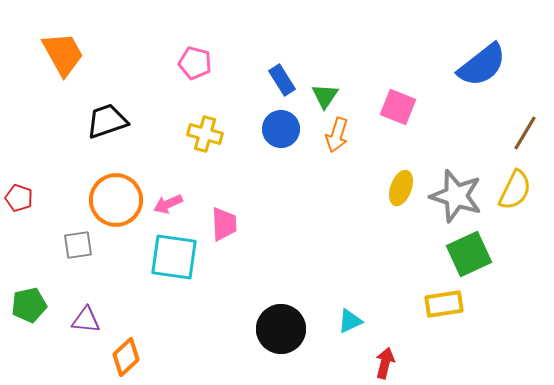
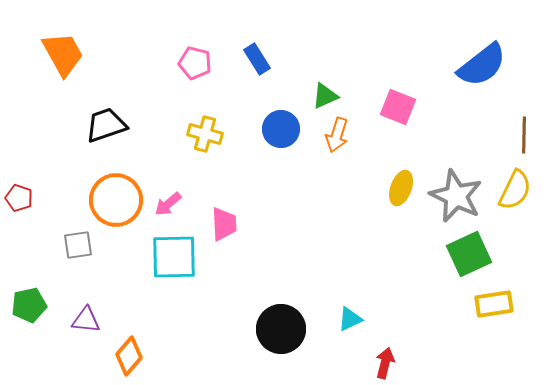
blue rectangle: moved 25 px left, 21 px up
green triangle: rotated 32 degrees clockwise
black trapezoid: moved 1 px left, 4 px down
brown line: moved 1 px left, 2 px down; rotated 30 degrees counterclockwise
gray star: rotated 8 degrees clockwise
pink arrow: rotated 16 degrees counterclockwise
cyan square: rotated 9 degrees counterclockwise
yellow rectangle: moved 50 px right
cyan triangle: moved 2 px up
orange diamond: moved 3 px right, 1 px up; rotated 6 degrees counterclockwise
